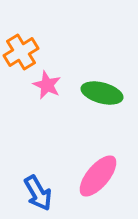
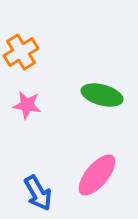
pink star: moved 20 px left, 20 px down; rotated 16 degrees counterclockwise
green ellipse: moved 2 px down
pink ellipse: moved 1 px left, 1 px up
